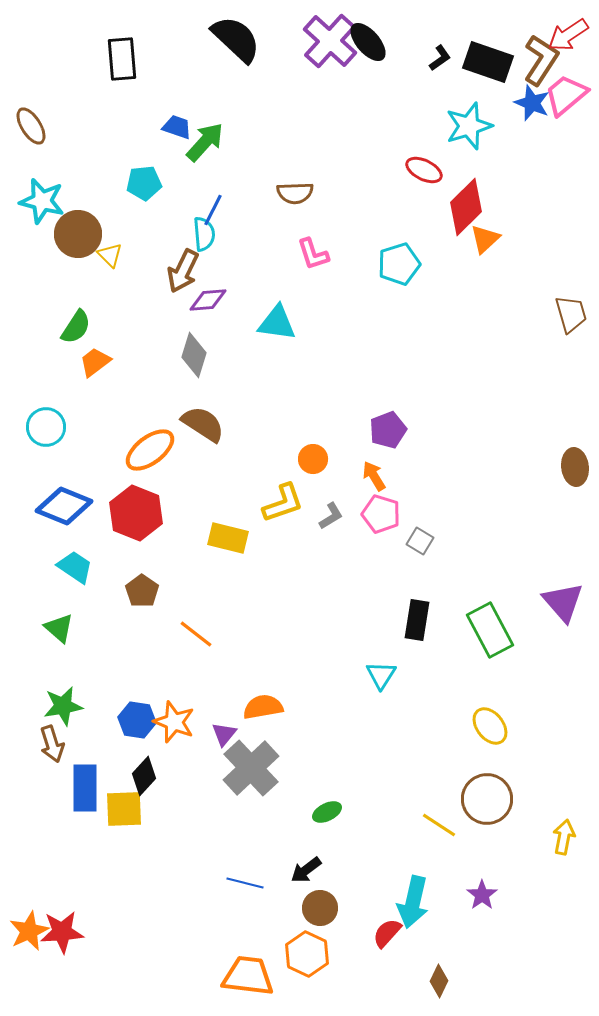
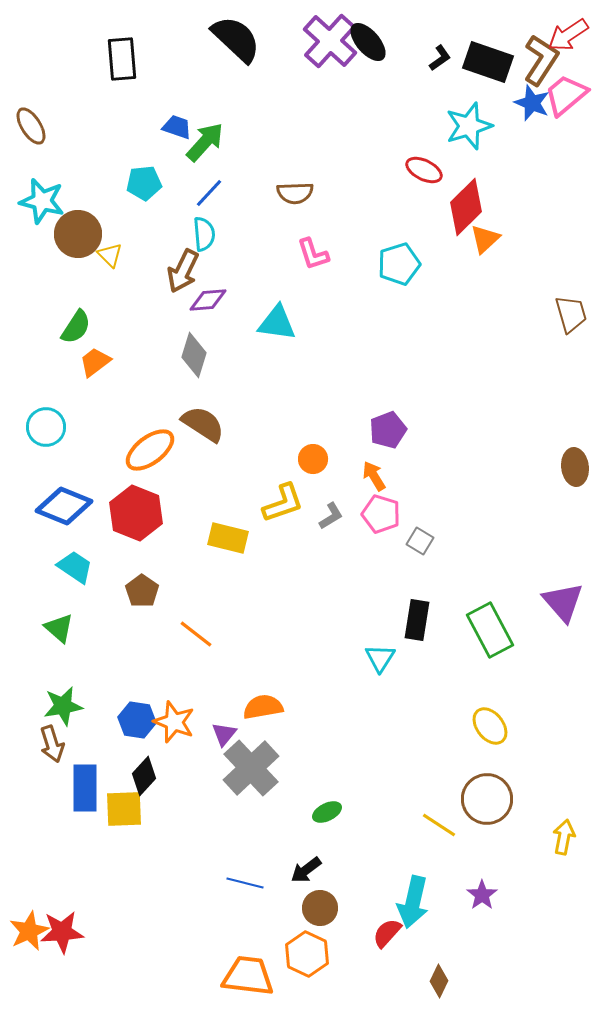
blue line at (213, 210): moved 4 px left, 17 px up; rotated 16 degrees clockwise
cyan triangle at (381, 675): moved 1 px left, 17 px up
